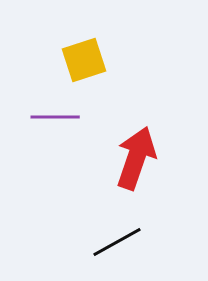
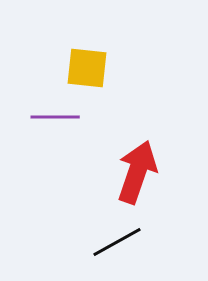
yellow square: moved 3 px right, 8 px down; rotated 24 degrees clockwise
red arrow: moved 1 px right, 14 px down
